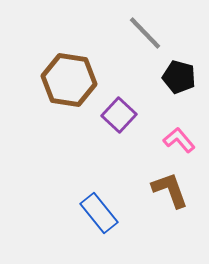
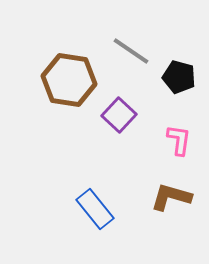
gray line: moved 14 px left, 18 px down; rotated 12 degrees counterclockwise
pink L-shape: rotated 48 degrees clockwise
brown L-shape: moved 1 px right, 7 px down; rotated 54 degrees counterclockwise
blue rectangle: moved 4 px left, 4 px up
